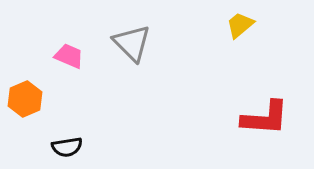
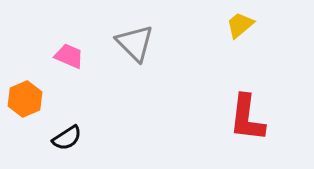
gray triangle: moved 3 px right
red L-shape: moved 18 px left; rotated 93 degrees clockwise
black semicircle: moved 9 px up; rotated 24 degrees counterclockwise
